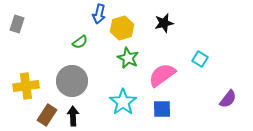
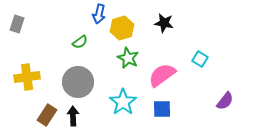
black star: rotated 24 degrees clockwise
gray circle: moved 6 px right, 1 px down
yellow cross: moved 1 px right, 9 px up
purple semicircle: moved 3 px left, 2 px down
